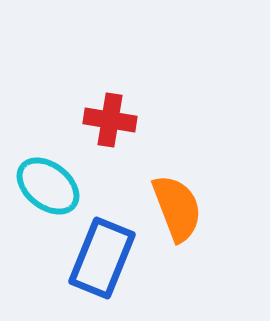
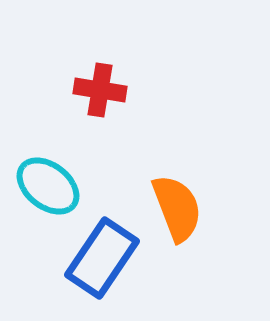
red cross: moved 10 px left, 30 px up
blue rectangle: rotated 12 degrees clockwise
